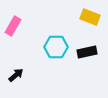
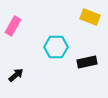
black rectangle: moved 10 px down
